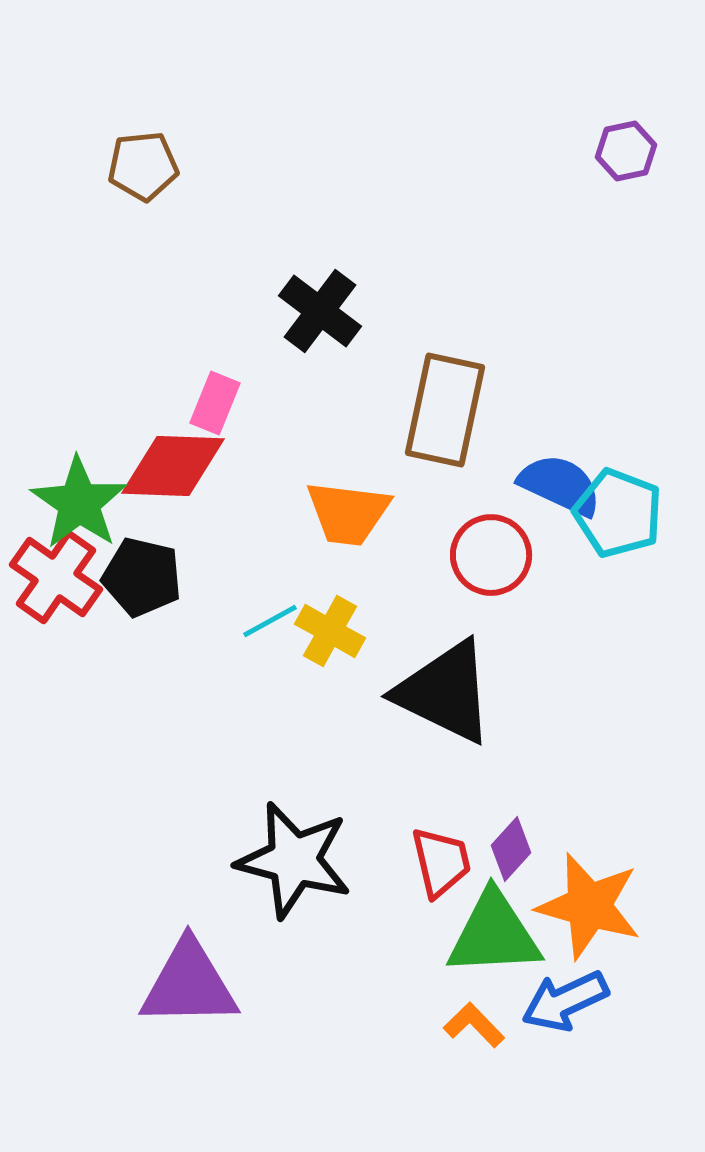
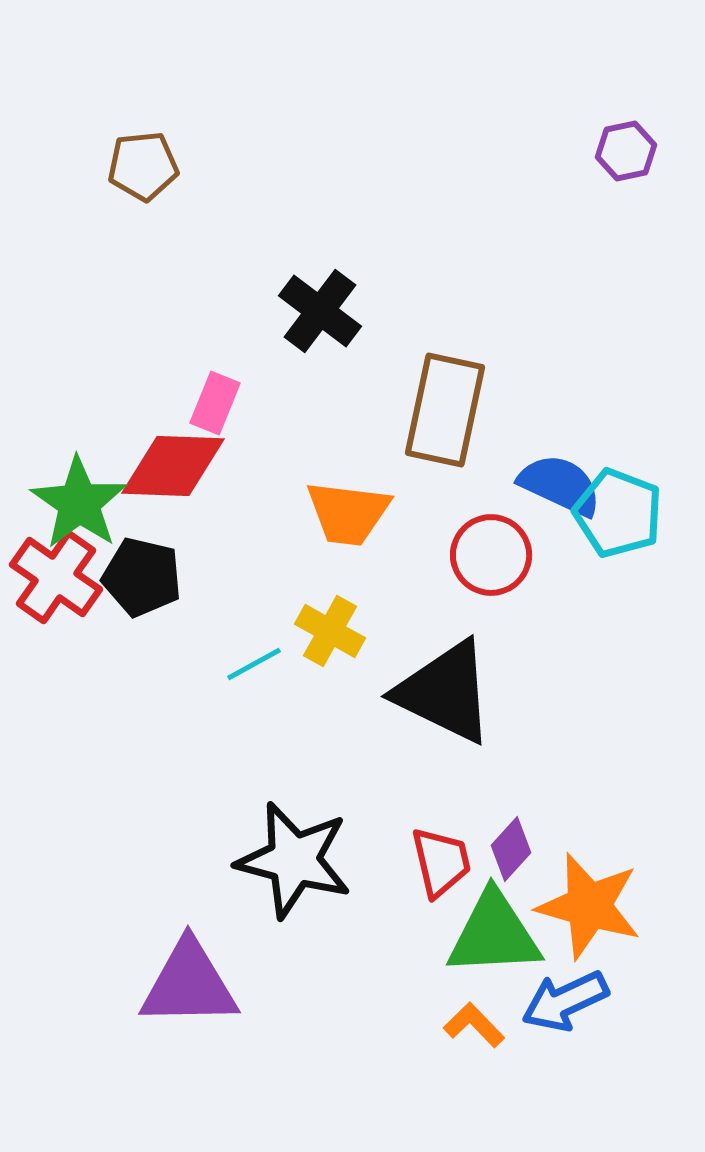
cyan line: moved 16 px left, 43 px down
